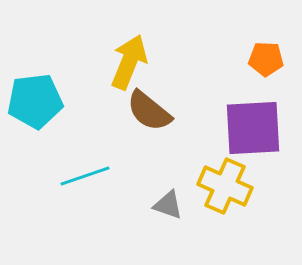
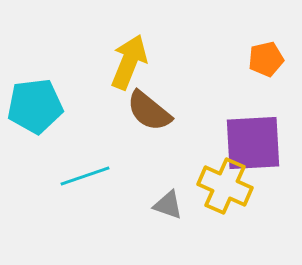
orange pentagon: rotated 16 degrees counterclockwise
cyan pentagon: moved 5 px down
purple square: moved 15 px down
